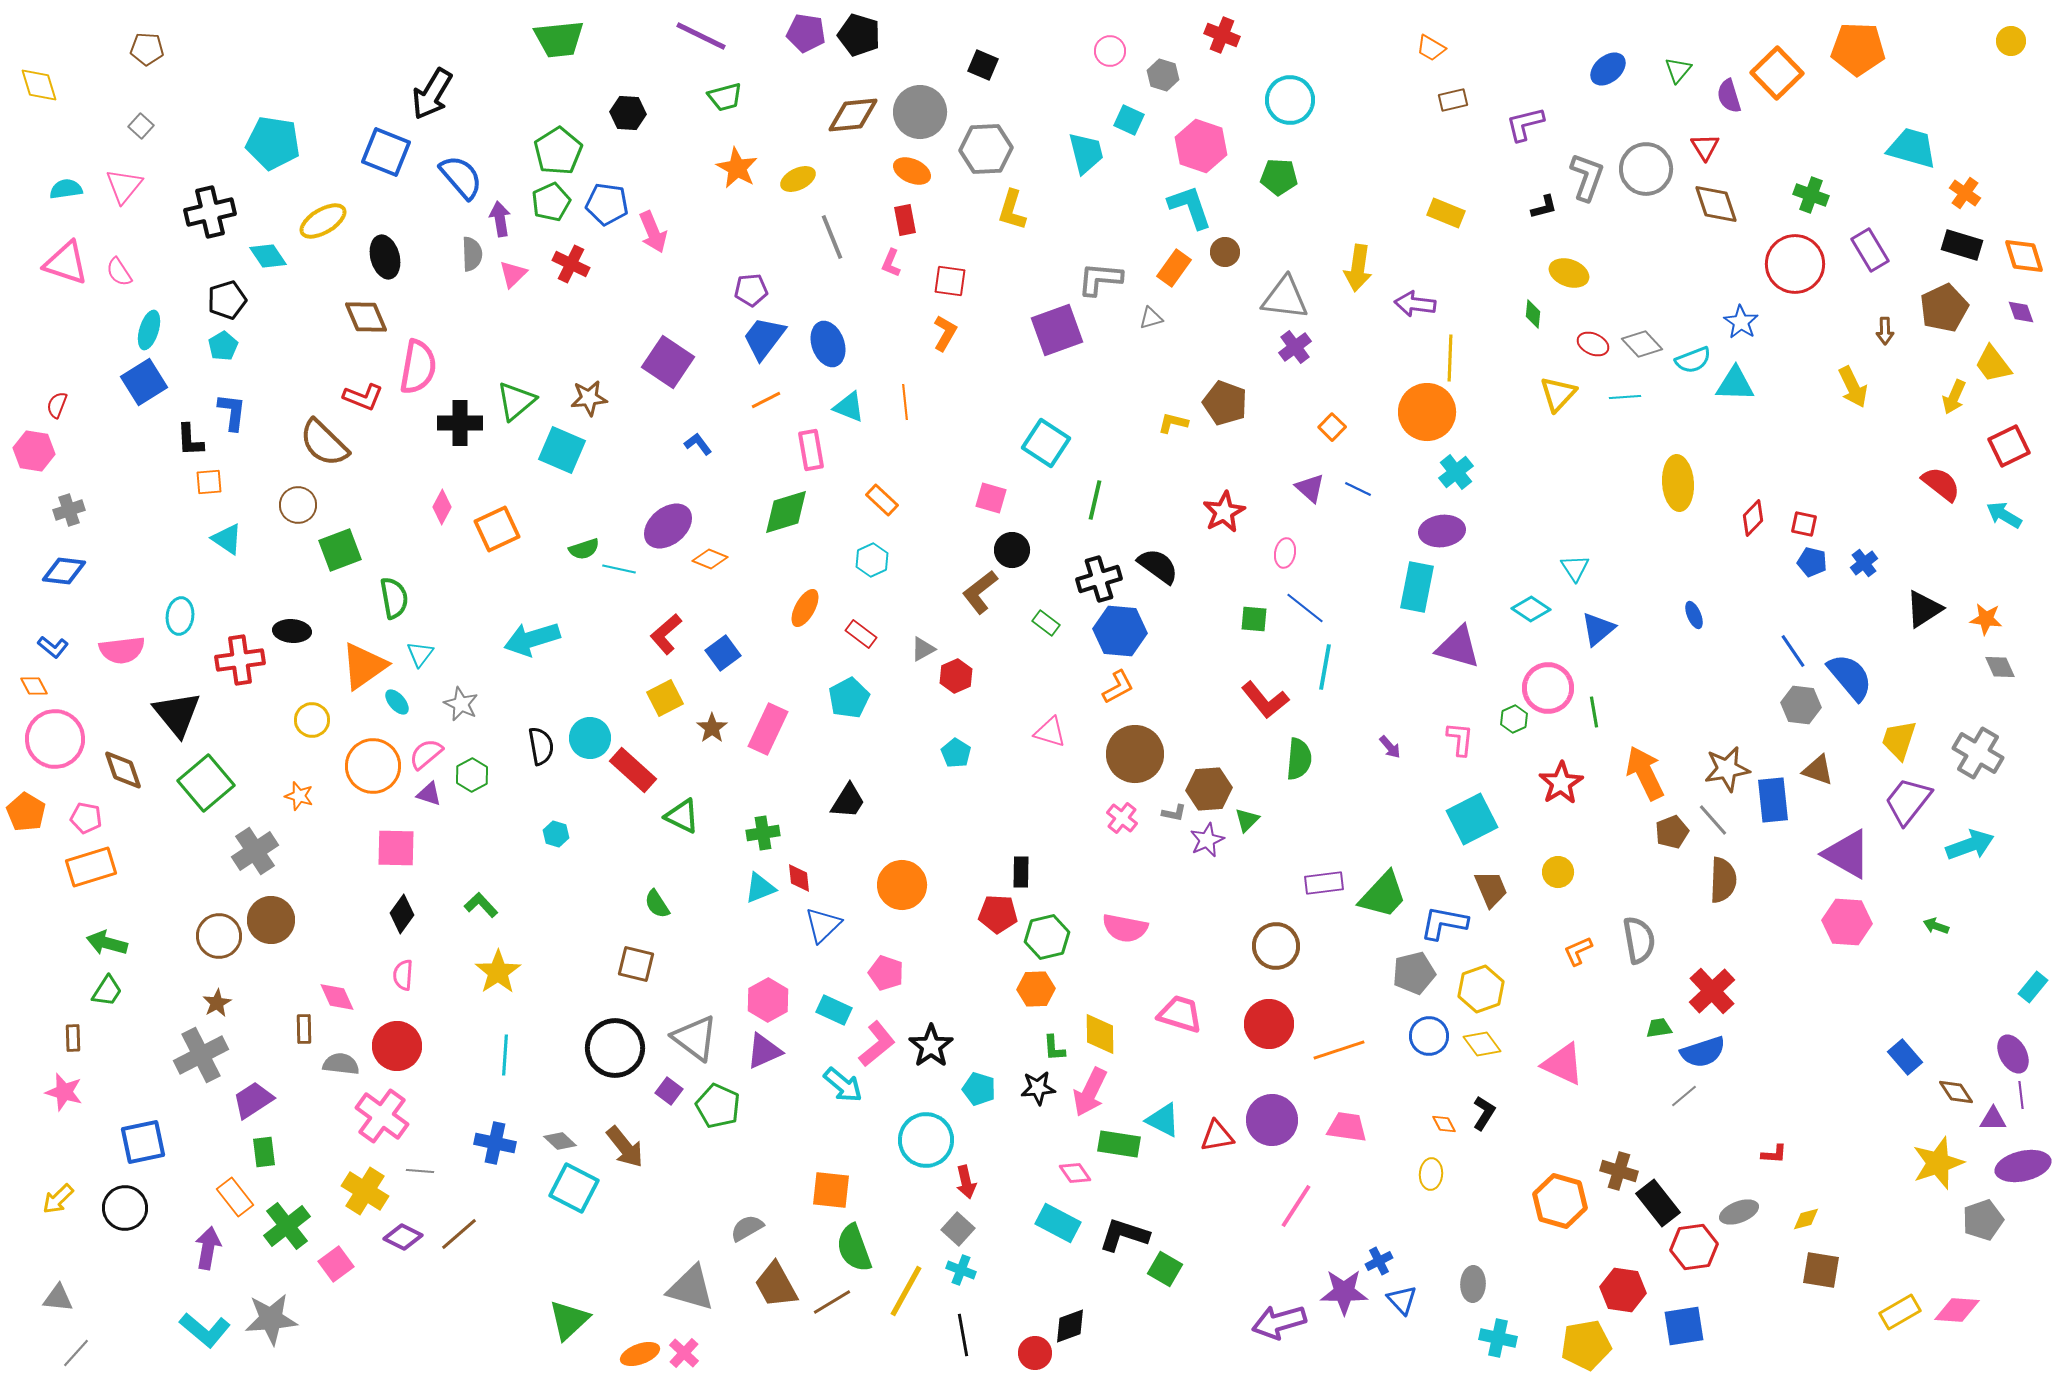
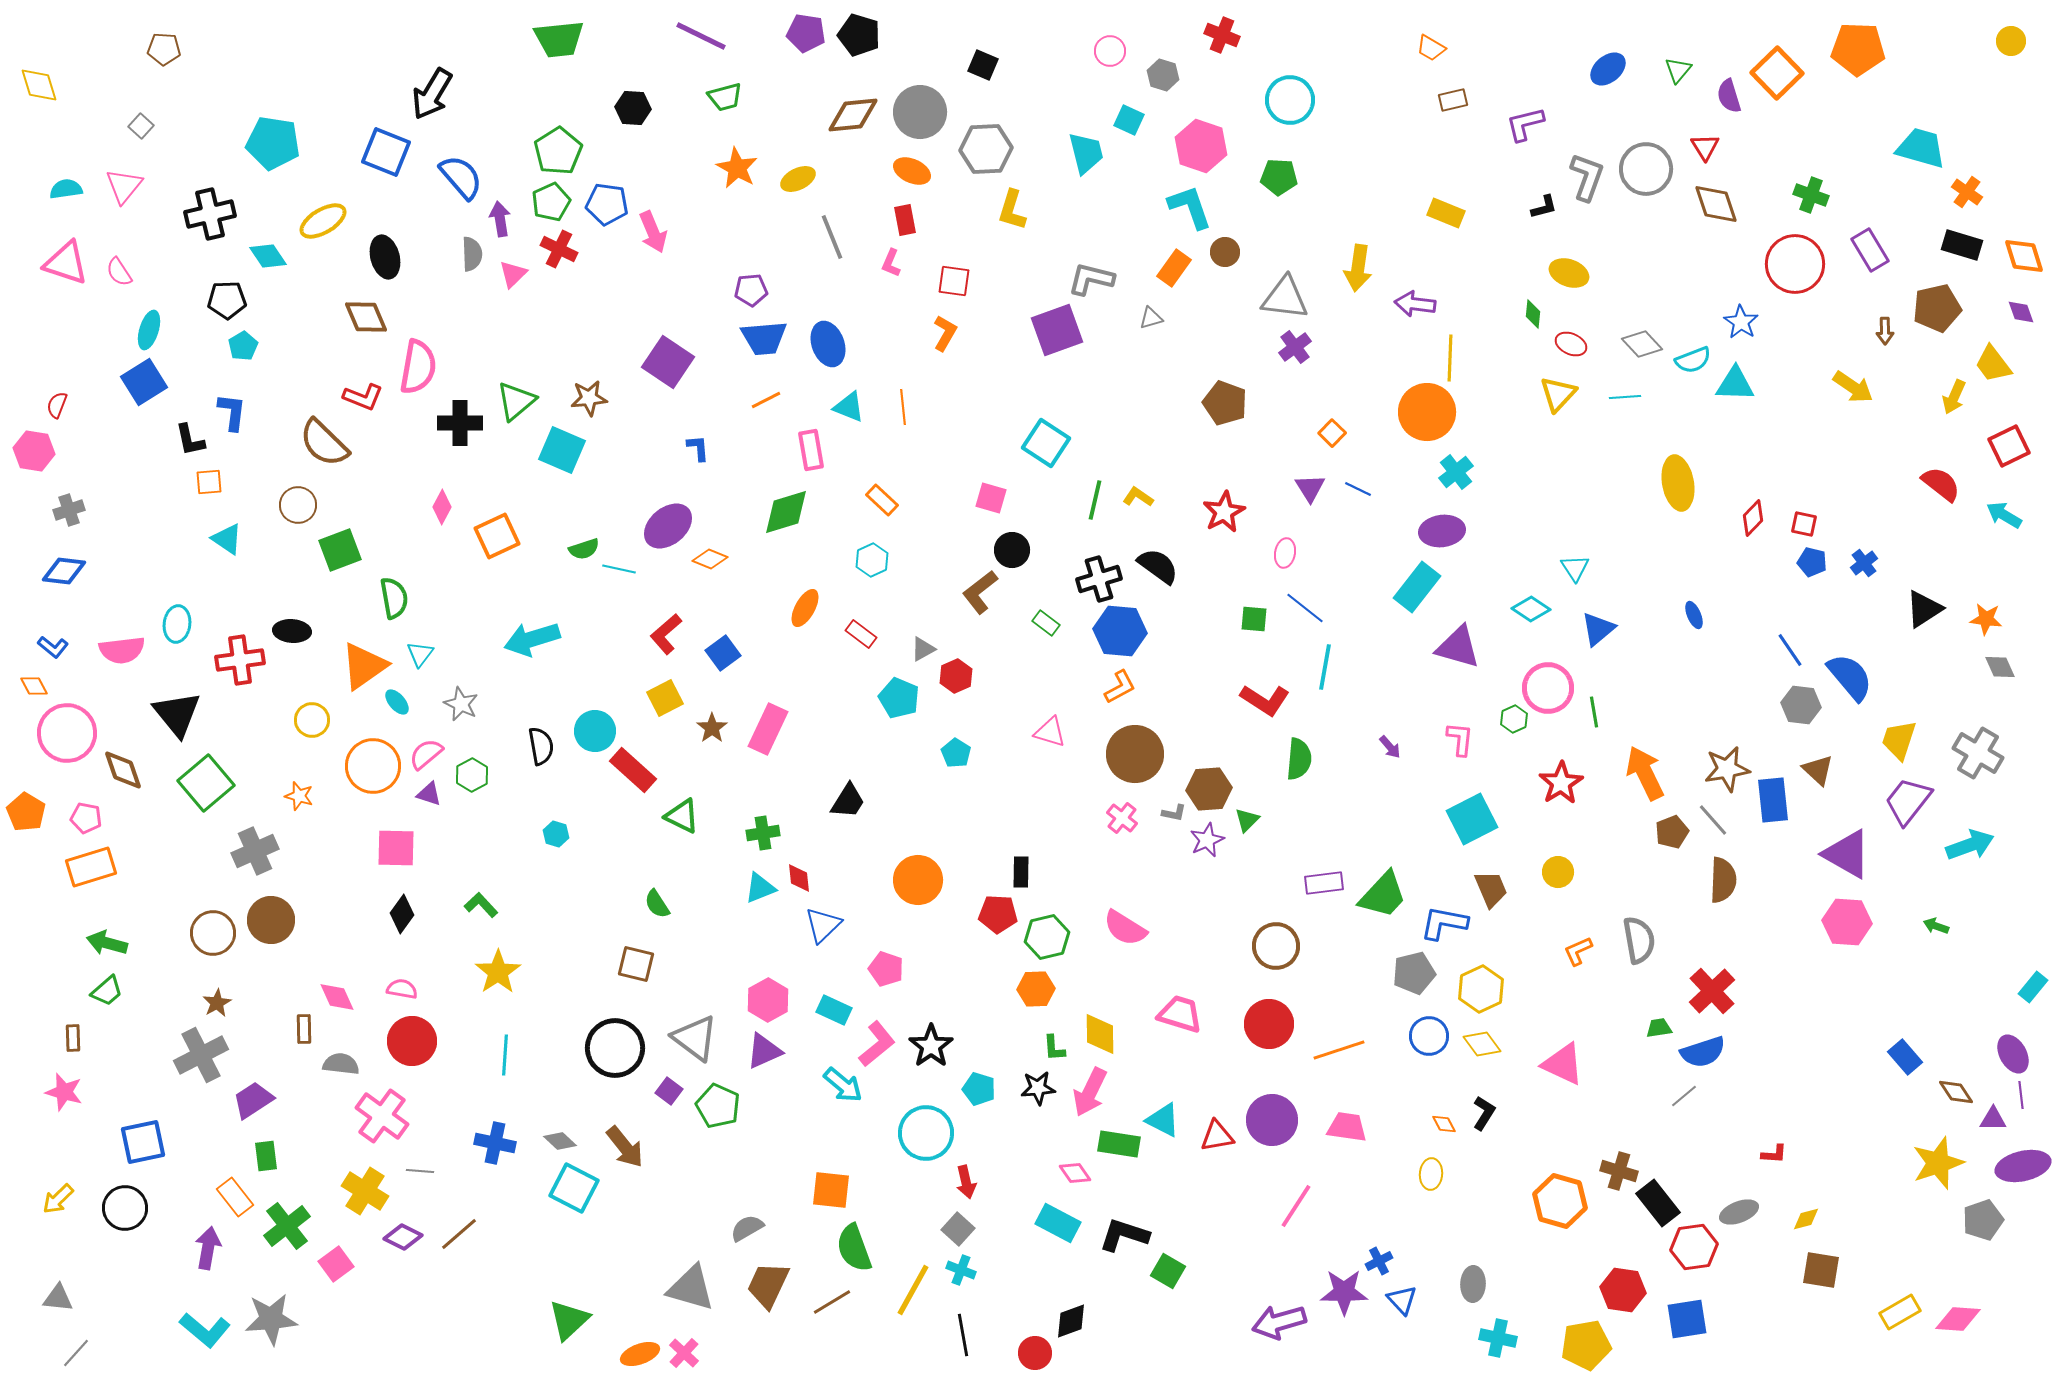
brown pentagon at (147, 49): moved 17 px right
black hexagon at (628, 113): moved 5 px right, 5 px up
cyan trapezoid at (1912, 148): moved 9 px right
orange cross at (1965, 193): moved 2 px right, 1 px up
black cross at (210, 212): moved 2 px down
red cross at (571, 264): moved 12 px left, 15 px up
gray L-shape at (1100, 279): moved 9 px left; rotated 9 degrees clockwise
red square at (950, 281): moved 4 px right
black pentagon at (227, 300): rotated 15 degrees clockwise
brown pentagon at (1944, 308): moved 7 px left; rotated 12 degrees clockwise
blue trapezoid at (764, 338): rotated 132 degrees counterclockwise
red ellipse at (1593, 344): moved 22 px left
cyan pentagon at (223, 346): moved 20 px right
yellow arrow at (1853, 387): rotated 30 degrees counterclockwise
orange line at (905, 402): moved 2 px left, 5 px down
yellow L-shape at (1173, 423): moved 35 px left, 74 px down; rotated 20 degrees clockwise
orange square at (1332, 427): moved 6 px down
black L-shape at (190, 440): rotated 9 degrees counterclockwise
blue L-shape at (698, 444): moved 4 px down; rotated 32 degrees clockwise
yellow ellipse at (1678, 483): rotated 6 degrees counterclockwise
purple triangle at (1310, 488): rotated 16 degrees clockwise
orange square at (497, 529): moved 7 px down
cyan rectangle at (1417, 587): rotated 27 degrees clockwise
cyan ellipse at (180, 616): moved 3 px left, 8 px down
blue line at (1793, 651): moved 3 px left, 1 px up
orange L-shape at (1118, 687): moved 2 px right
cyan pentagon at (849, 698): moved 50 px right; rotated 21 degrees counterclockwise
red L-shape at (1265, 700): rotated 18 degrees counterclockwise
cyan circle at (590, 738): moved 5 px right, 7 px up
pink circle at (55, 739): moved 12 px right, 6 px up
brown triangle at (1818, 770): rotated 24 degrees clockwise
gray cross at (255, 851): rotated 9 degrees clockwise
orange circle at (902, 885): moved 16 px right, 5 px up
pink semicircle at (1125, 928): rotated 21 degrees clockwise
brown circle at (219, 936): moved 6 px left, 3 px up
pink pentagon at (886, 973): moved 4 px up
pink semicircle at (403, 975): moved 1 px left, 14 px down; rotated 96 degrees clockwise
yellow hexagon at (1481, 989): rotated 6 degrees counterclockwise
green trapezoid at (107, 991): rotated 16 degrees clockwise
red circle at (397, 1046): moved 15 px right, 5 px up
cyan circle at (926, 1140): moved 7 px up
green rectangle at (264, 1152): moved 2 px right, 4 px down
green square at (1165, 1269): moved 3 px right, 2 px down
brown trapezoid at (776, 1285): moved 8 px left; rotated 54 degrees clockwise
yellow line at (906, 1291): moved 7 px right, 1 px up
pink diamond at (1957, 1310): moved 1 px right, 9 px down
black diamond at (1070, 1326): moved 1 px right, 5 px up
blue square at (1684, 1326): moved 3 px right, 7 px up
